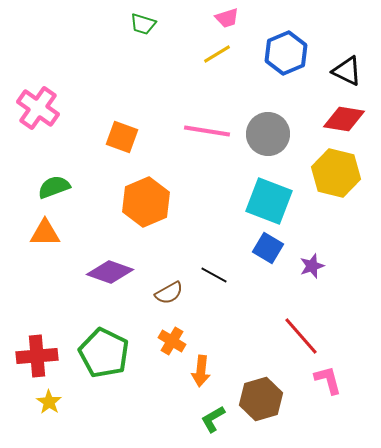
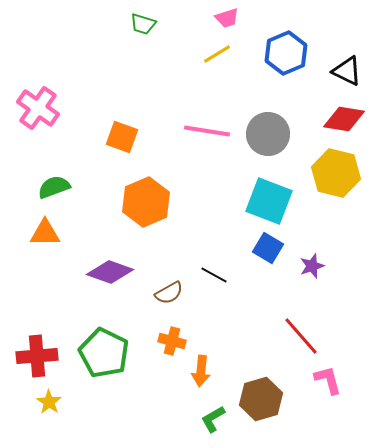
orange cross: rotated 16 degrees counterclockwise
